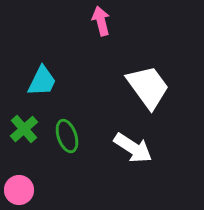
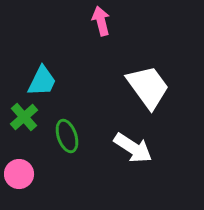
green cross: moved 12 px up
pink circle: moved 16 px up
